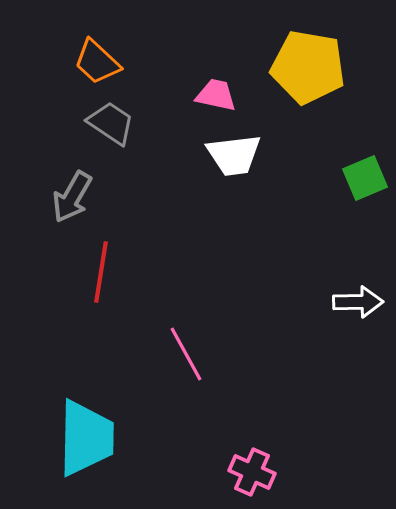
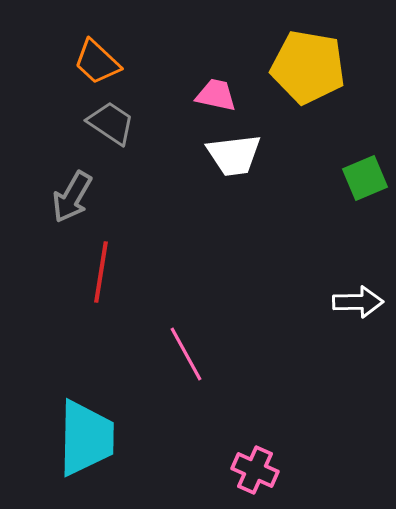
pink cross: moved 3 px right, 2 px up
